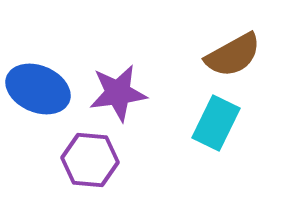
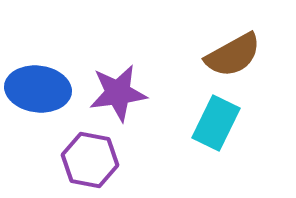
blue ellipse: rotated 16 degrees counterclockwise
purple hexagon: rotated 6 degrees clockwise
